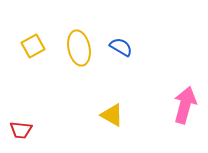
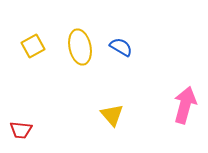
yellow ellipse: moved 1 px right, 1 px up
yellow triangle: rotated 20 degrees clockwise
